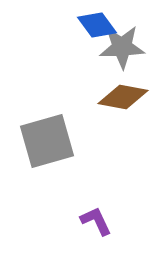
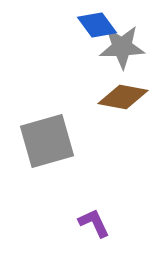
purple L-shape: moved 2 px left, 2 px down
